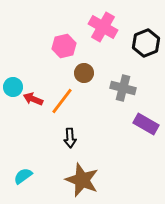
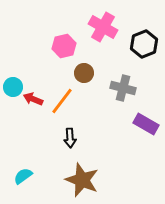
black hexagon: moved 2 px left, 1 px down
